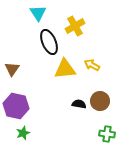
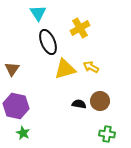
yellow cross: moved 5 px right, 2 px down
black ellipse: moved 1 px left
yellow arrow: moved 1 px left, 2 px down
yellow triangle: rotated 10 degrees counterclockwise
green star: rotated 24 degrees counterclockwise
